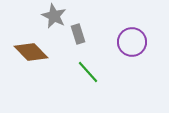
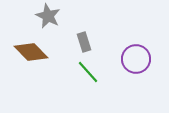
gray star: moved 6 px left
gray rectangle: moved 6 px right, 8 px down
purple circle: moved 4 px right, 17 px down
